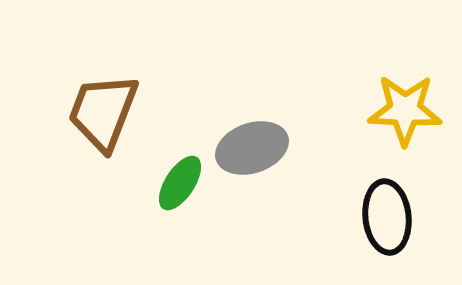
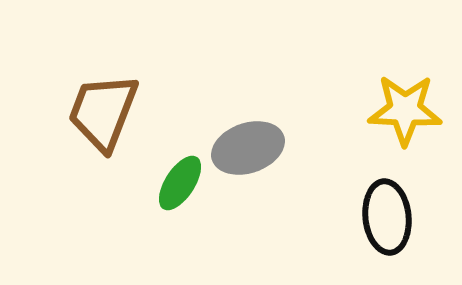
gray ellipse: moved 4 px left
